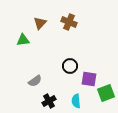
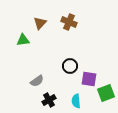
gray semicircle: moved 2 px right
black cross: moved 1 px up
